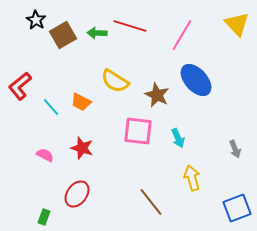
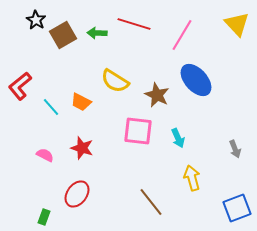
red line: moved 4 px right, 2 px up
